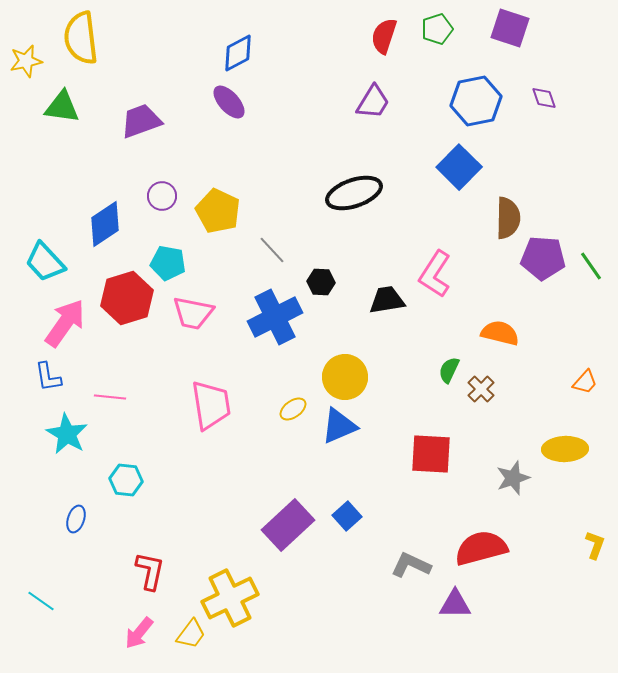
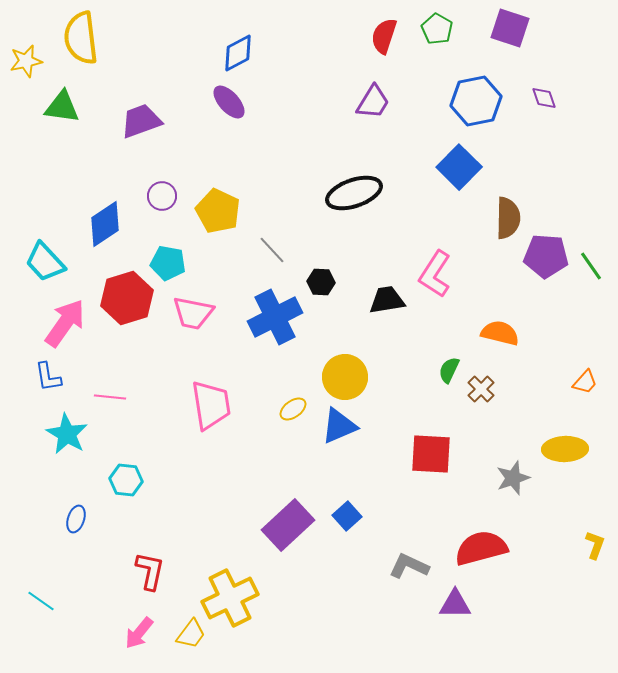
green pentagon at (437, 29): rotated 24 degrees counterclockwise
purple pentagon at (543, 258): moved 3 px right, 2 px up
gray L-shape at (411, 565): moved 2 px left, 1 px down
